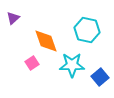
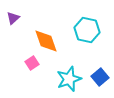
cyan star: moved 3 px left, 14 px down; rotated 20 degrees counterclockwise
